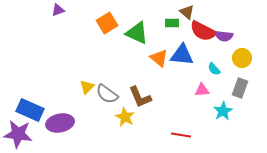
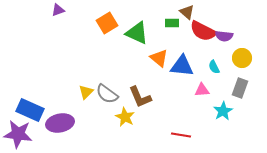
blue triangle: moved 11 px down
cyan semicircle: moved 2 px up; rotated 16 degrees clockwise
yellow triangle: moved 1 px left, 5 px down
